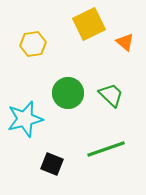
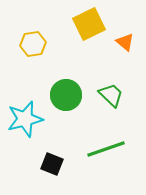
green circle: moved 2 px left, 2 px down
